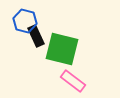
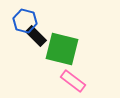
black rectangle: rotated 20 degrees counterclockwise
